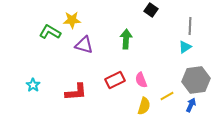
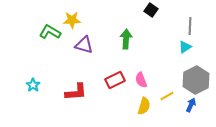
gray hexagon: rotated 20 degrees counterclockwise
